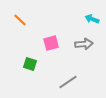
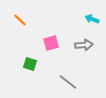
gray arrow: moved 1 px down
gray line: rotated 72 degrees clockwise
